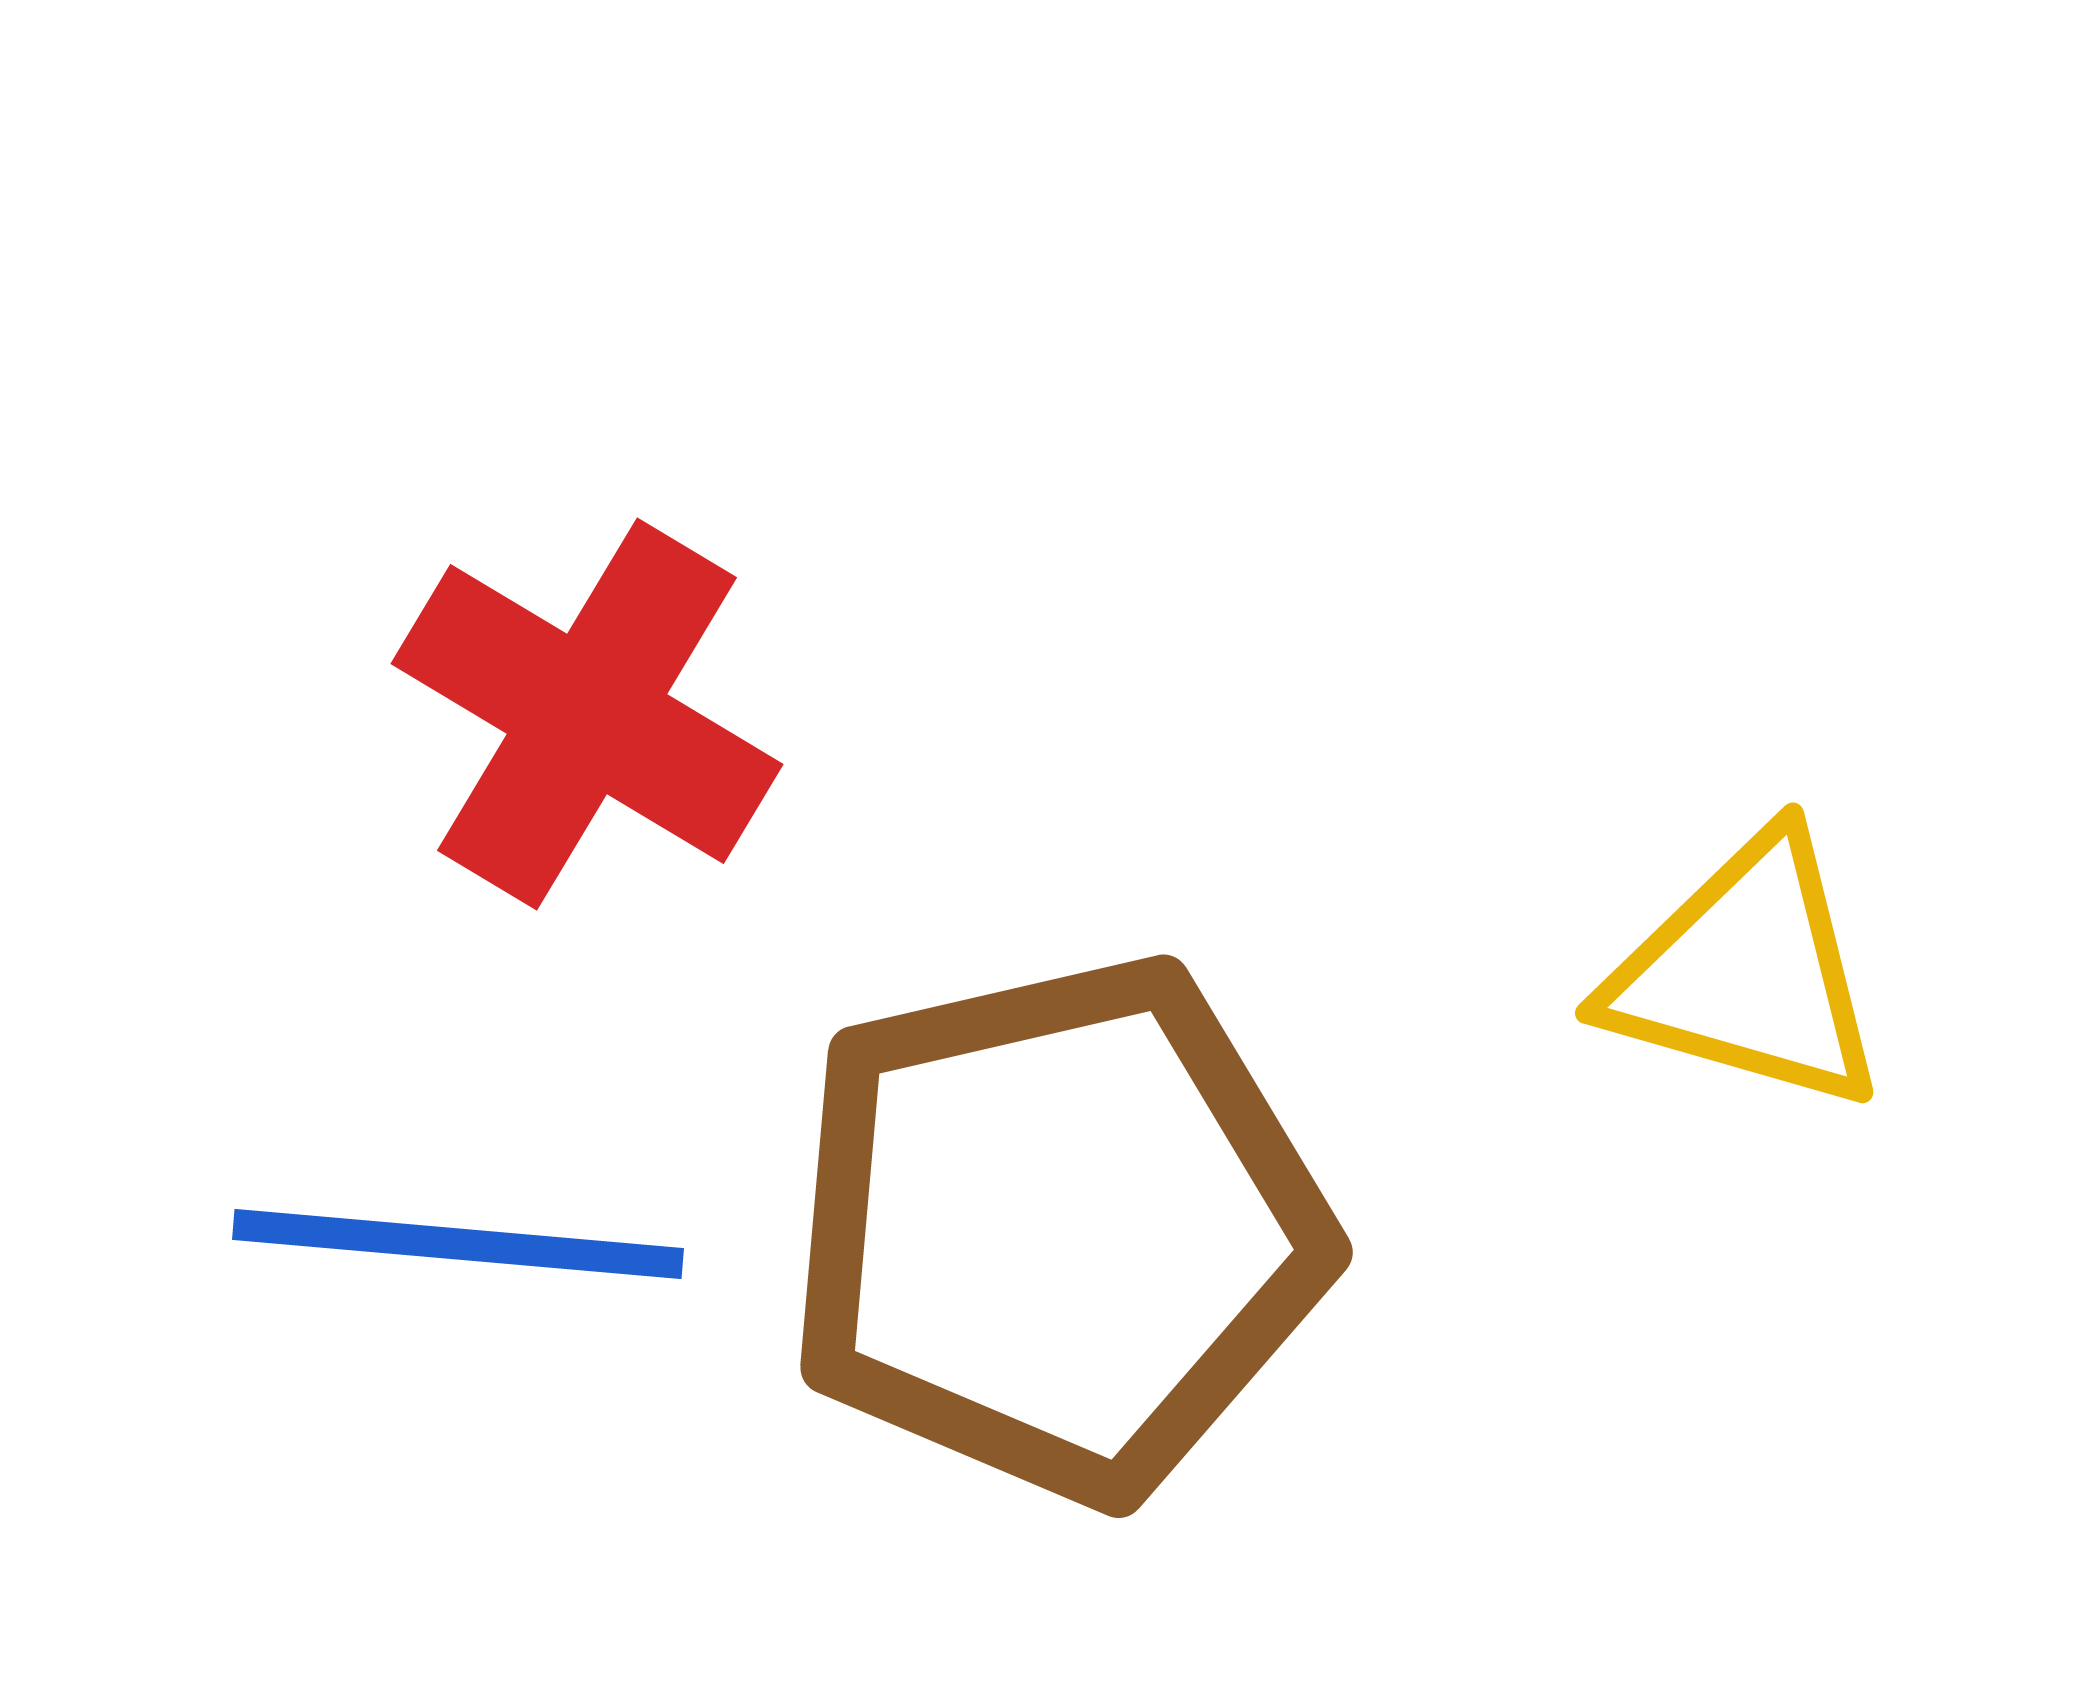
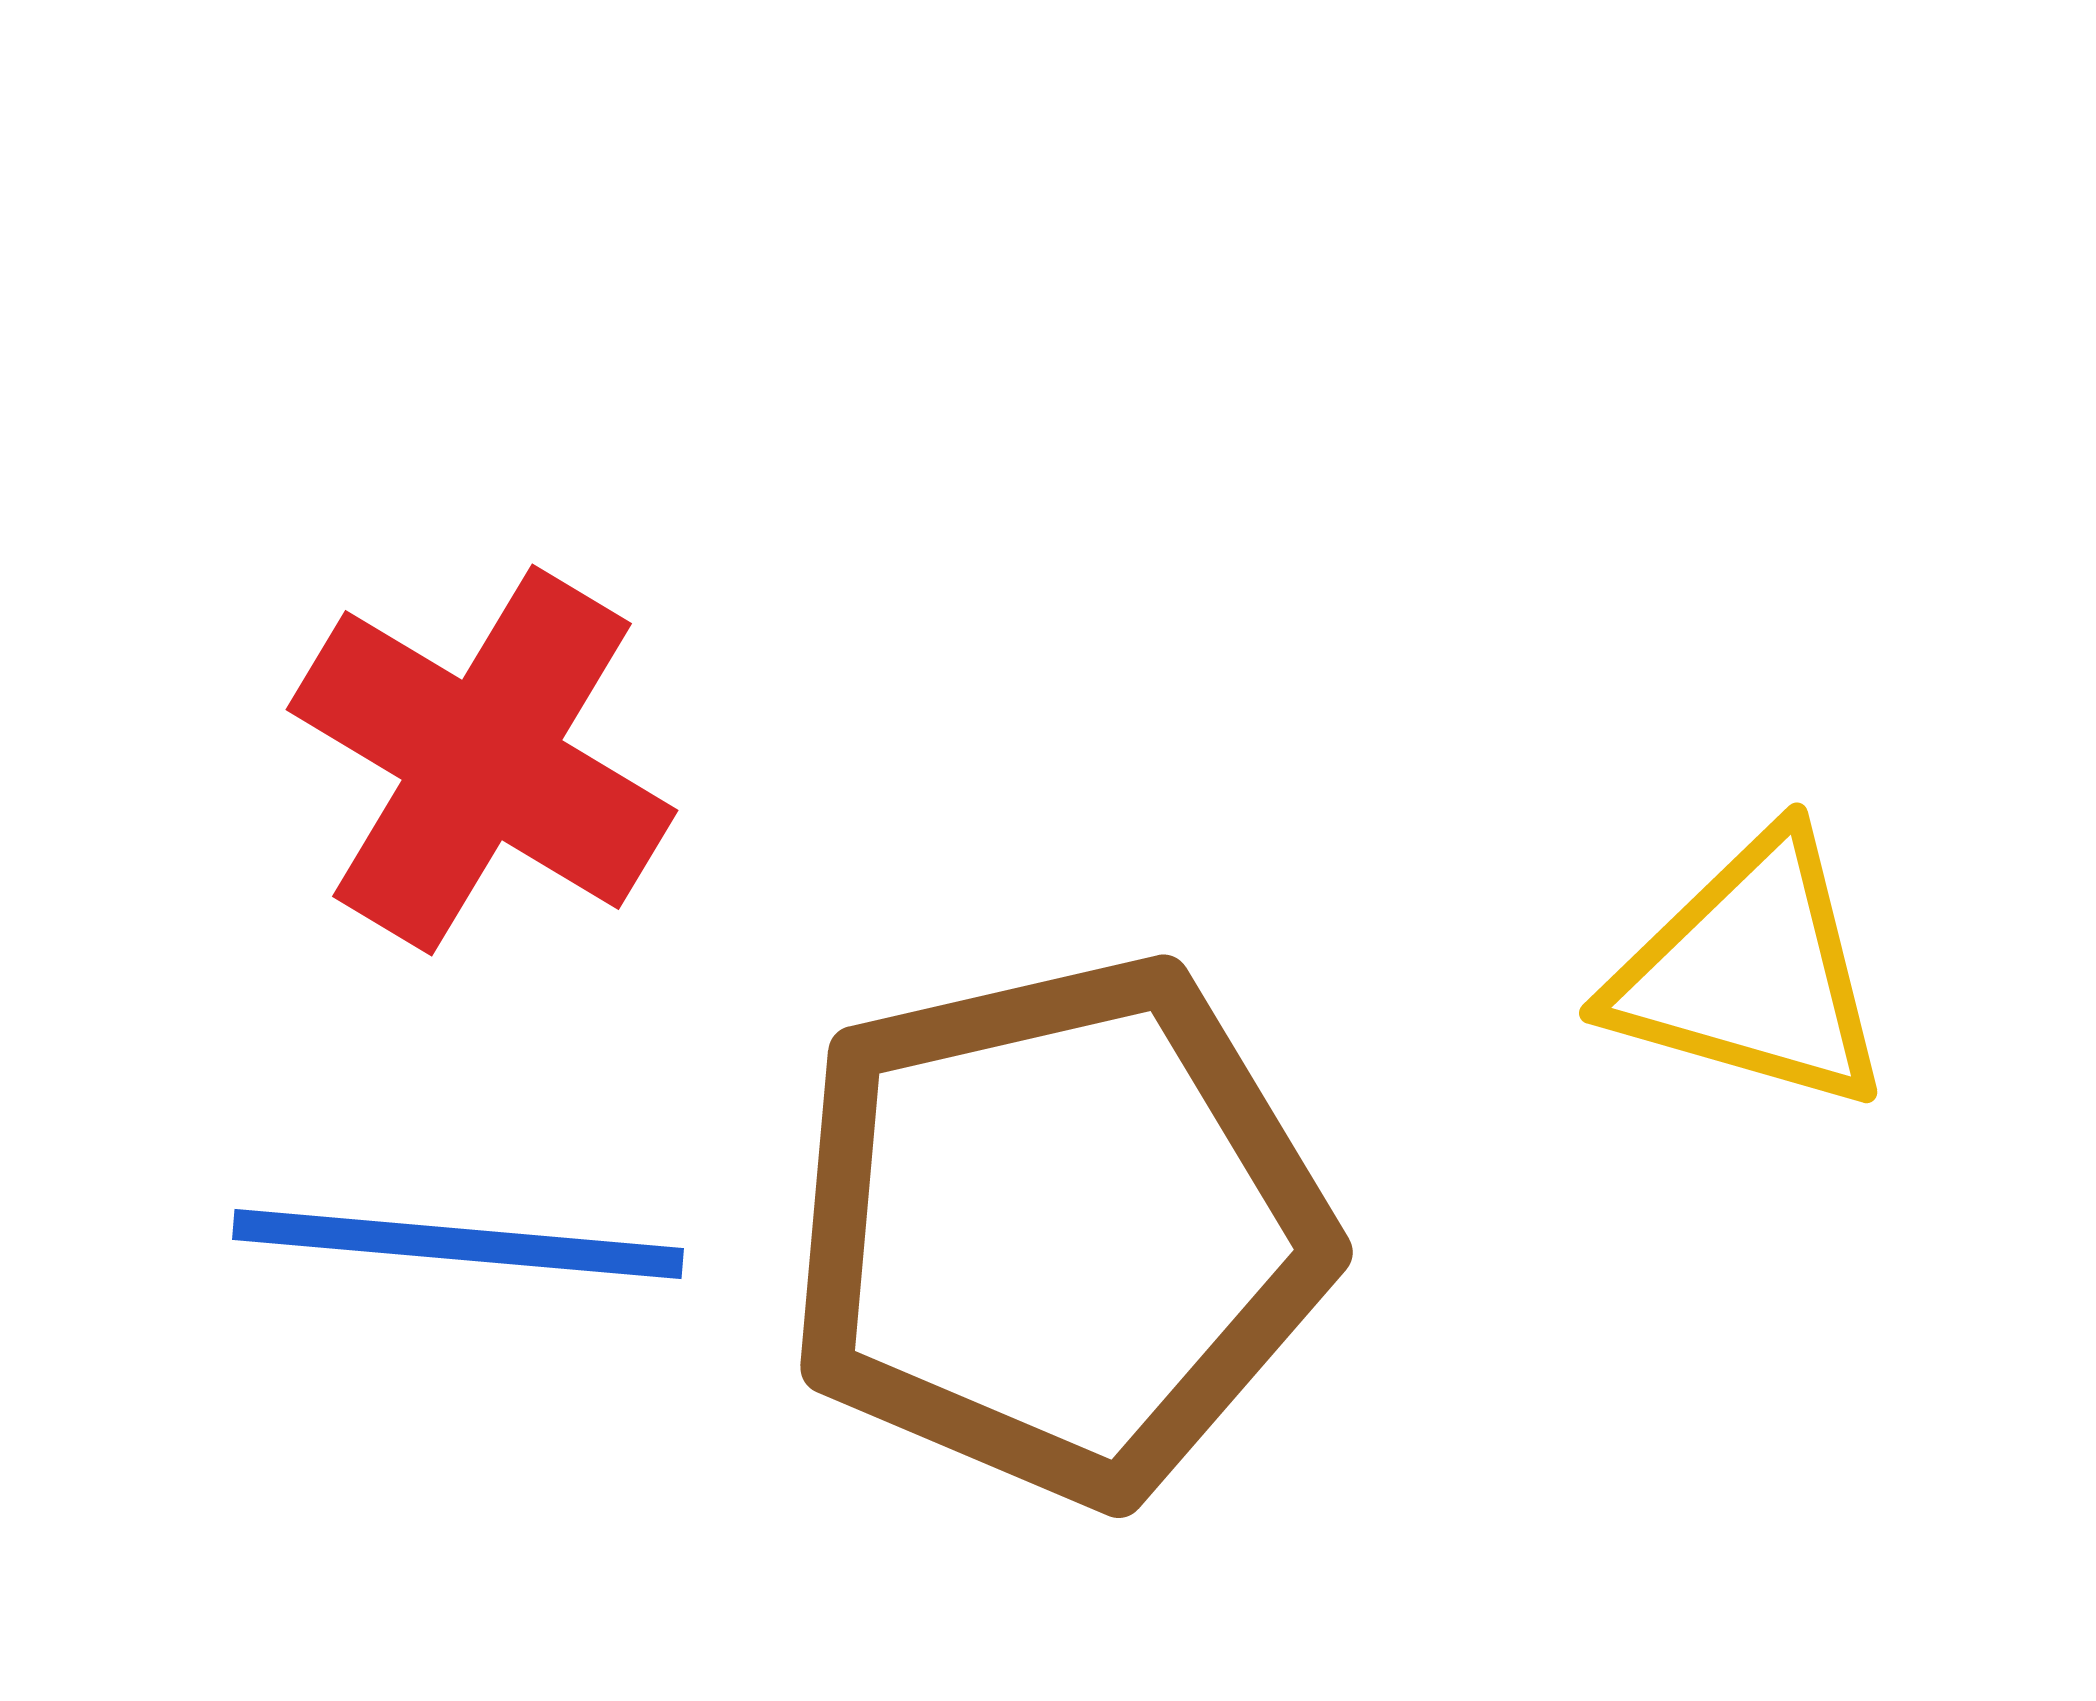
red cross: moved 105 px left, 46 px down
yellow triangle: moved 4 px right
